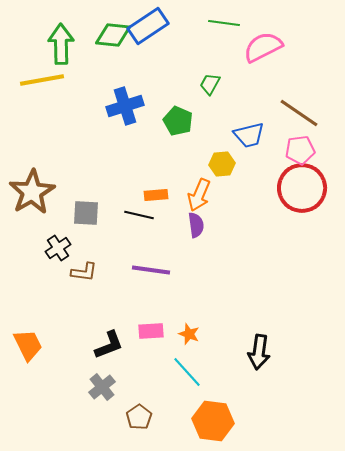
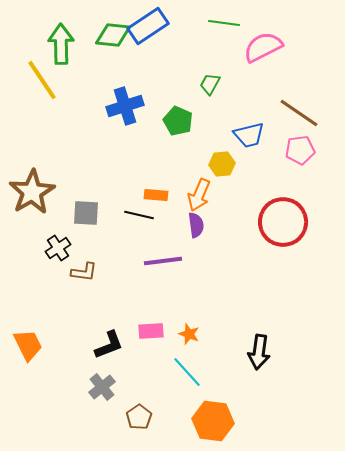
yellow line: rotated 66 degrees clockwise
red circle: moved 19 px left, 34 px down
orange rectangle: rotated 10 degrees clockwise
purple line: moved 12 px right, 9 px up; rotated 15 degrees counterclockwise
